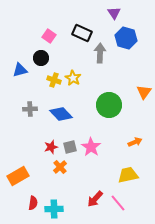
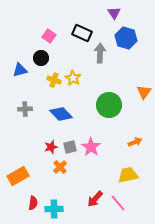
gray cross: moved 5 px left
